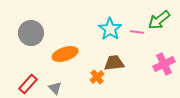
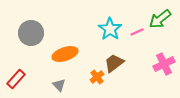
green arrow: moved 1 px right, 1 px up
pink line: rotated 32 degrees counterclockwise
brown trapezoid: rotated 30 degrees counterclockwise
red rectangle: moved 12 px left, 5 px up
gray triangle: moved 4 px right, 3 px up
